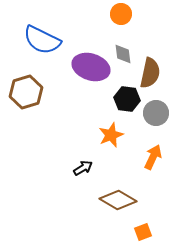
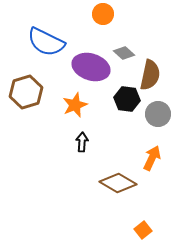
orange circle: moved 18 px left
blue semicircle: moved 4 px right, 2 px down
gray diamond: moved 1 px right, 1 px up; rotated 40 degrees counterclockwise
brown semicircle: moved 2 px down
gray circle: moved 2 px right, 1 px down
orange star: moved 36 px left, 30 px up
orange arrow: moved 1 px left, 1 px down
black arrow: moved 1 px left, 26 px up; rotated 54 degrees counterclockwise
brown diamond: moved 17 px up
orange square: moved 2 px up; rotated 18 degrees counterclockwise
